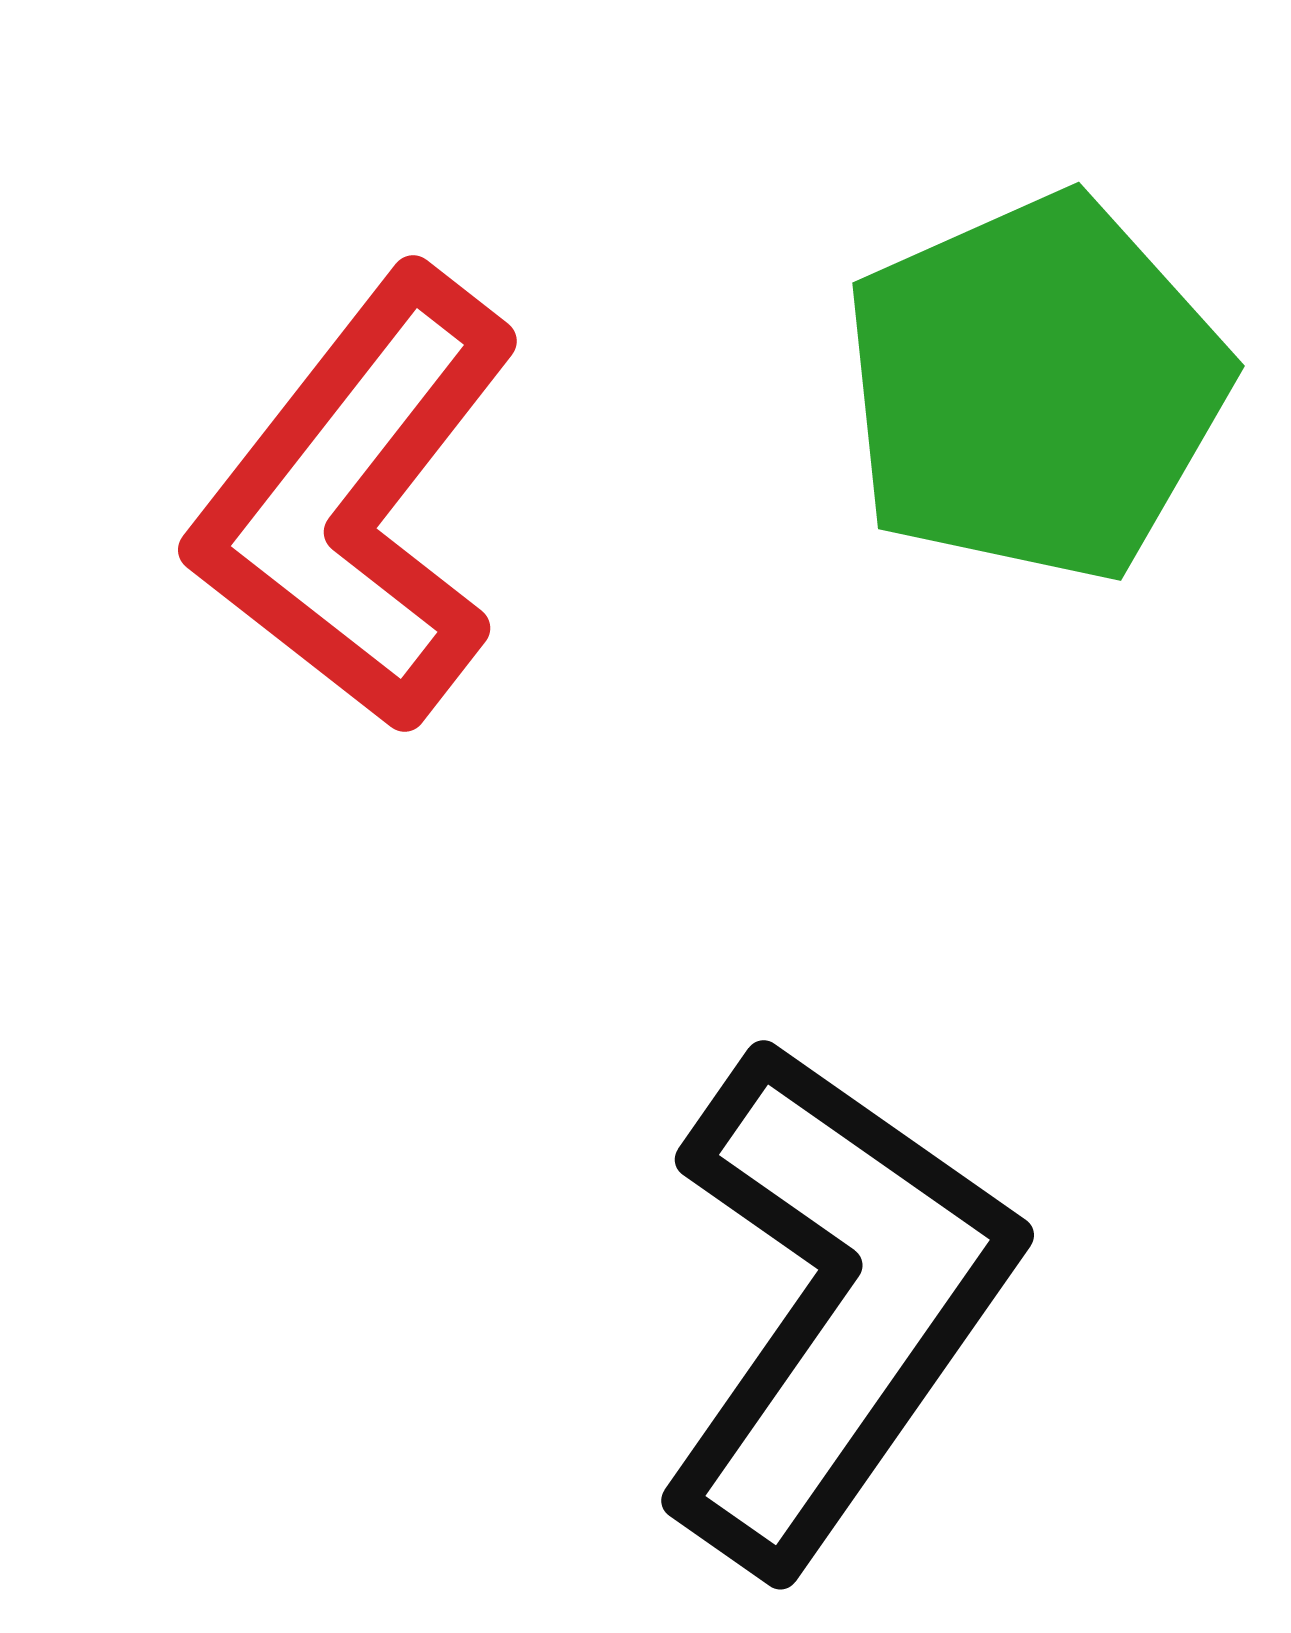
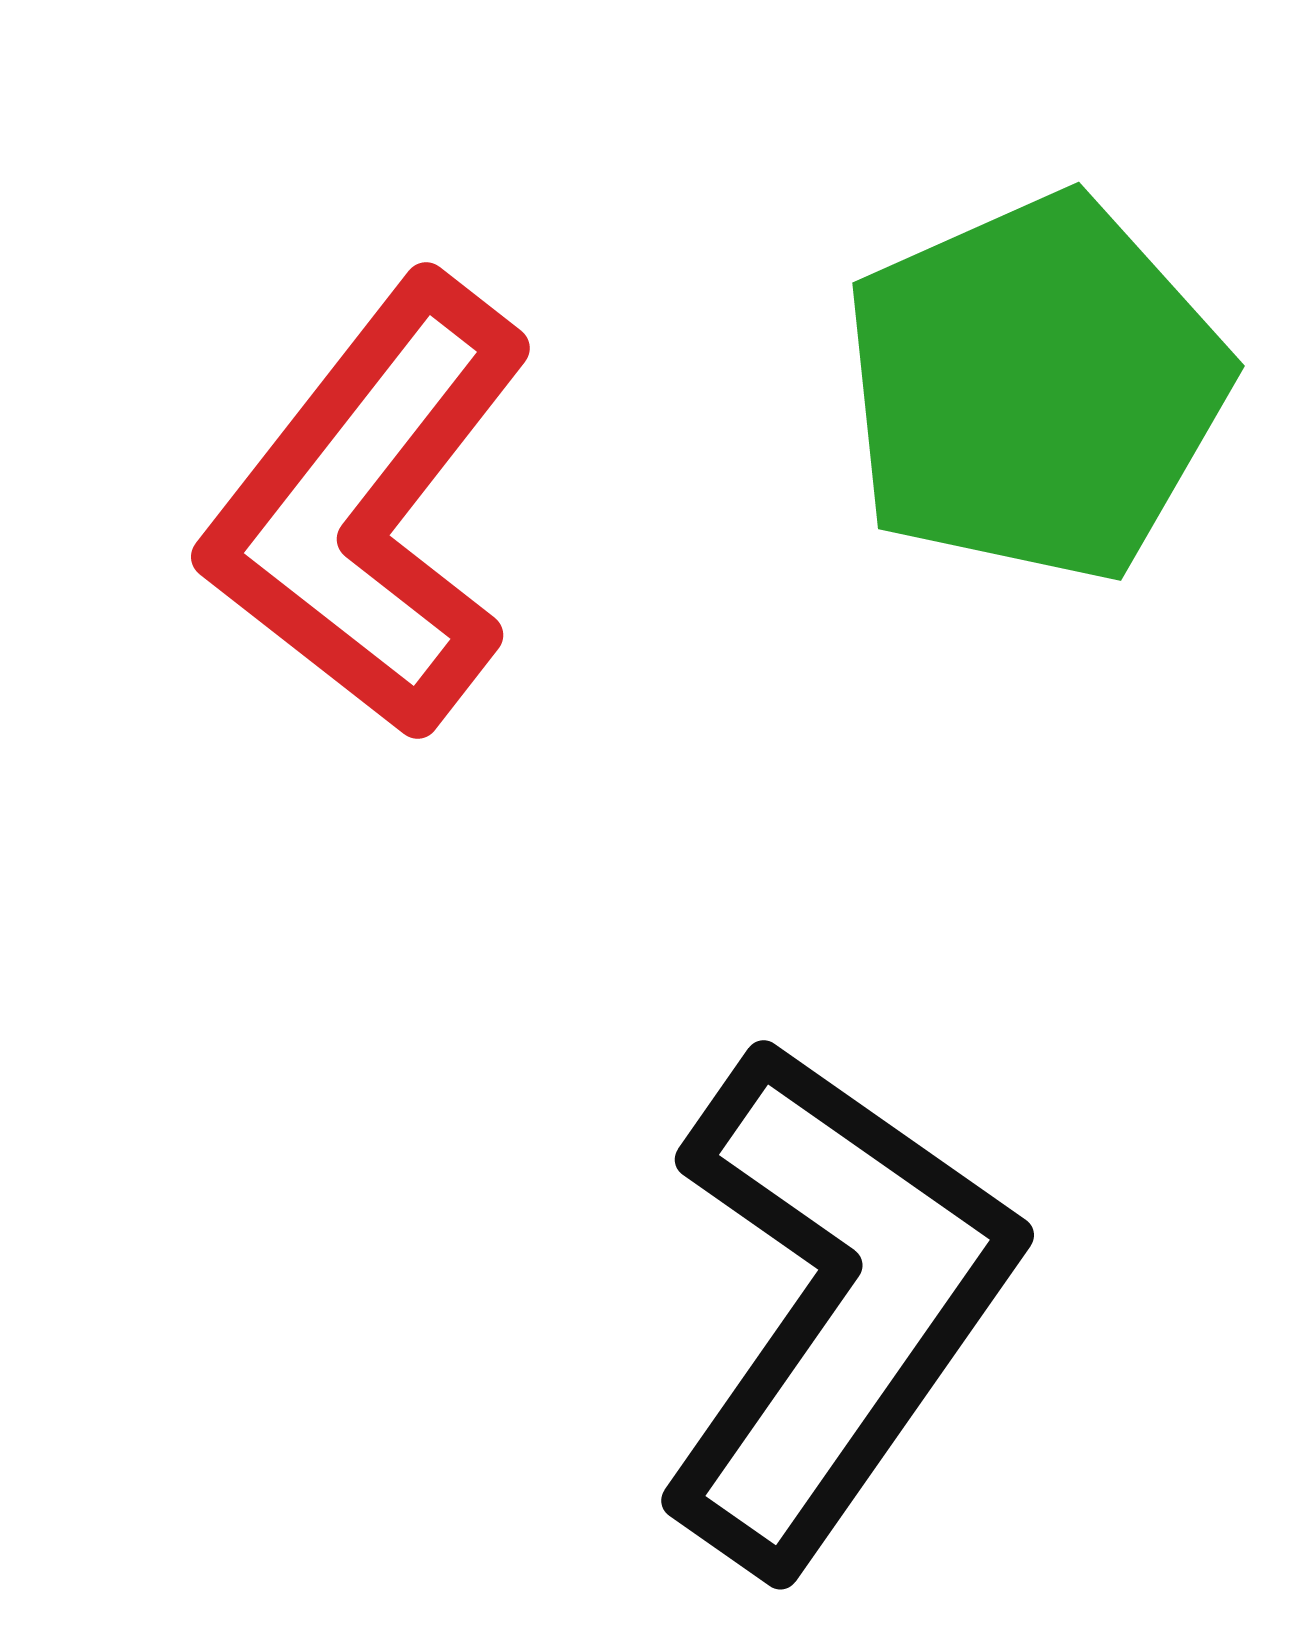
red L-shape: moved 13 px right, 7 px down
